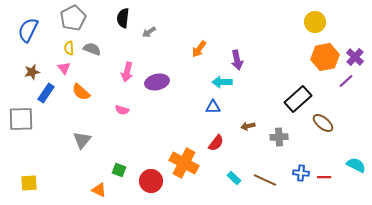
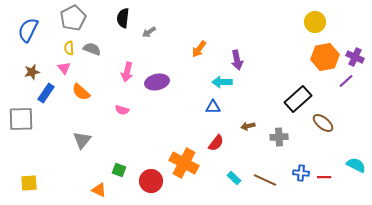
purple cross: rotated 18 degrees counterclockwise
